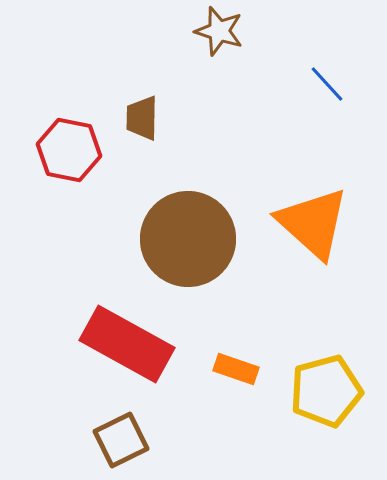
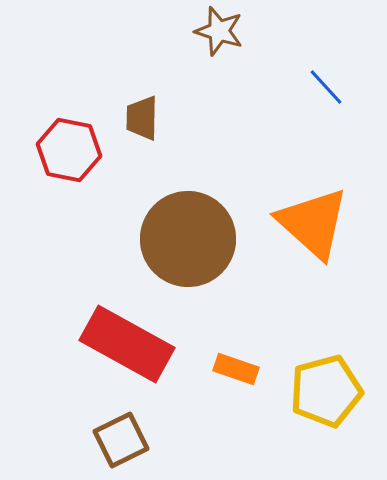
blue line: moved 1 px left, 3 px down
